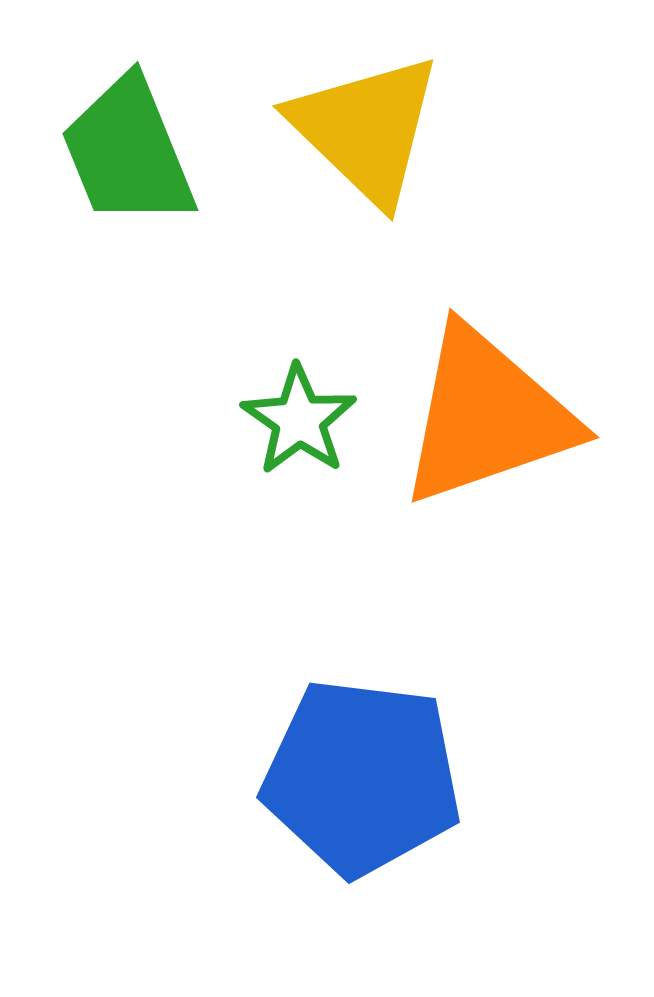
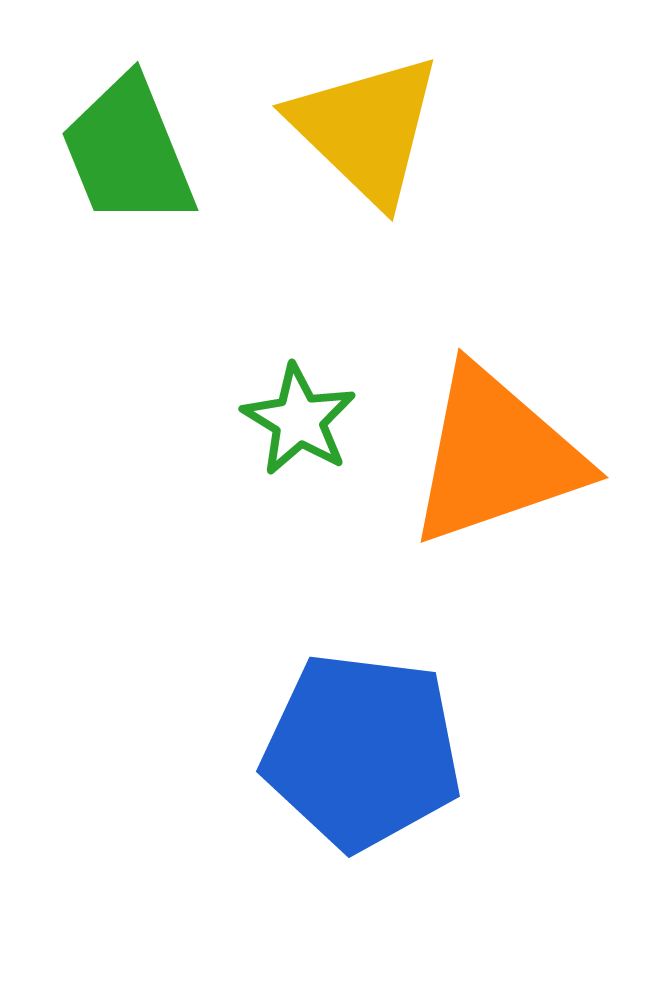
orange triangle: moved 9 px right, 40 px down
green star: rotated 4 degrees counterclockwise
blue pentagon: moved 26 px up
